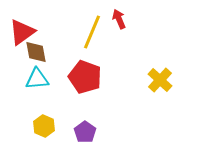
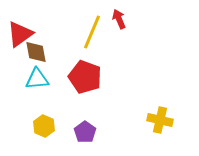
red triangle: moved 2 px left, 2 px down
yellow cross: moved 40 px down; rotated 30 degrees counterclockwise
